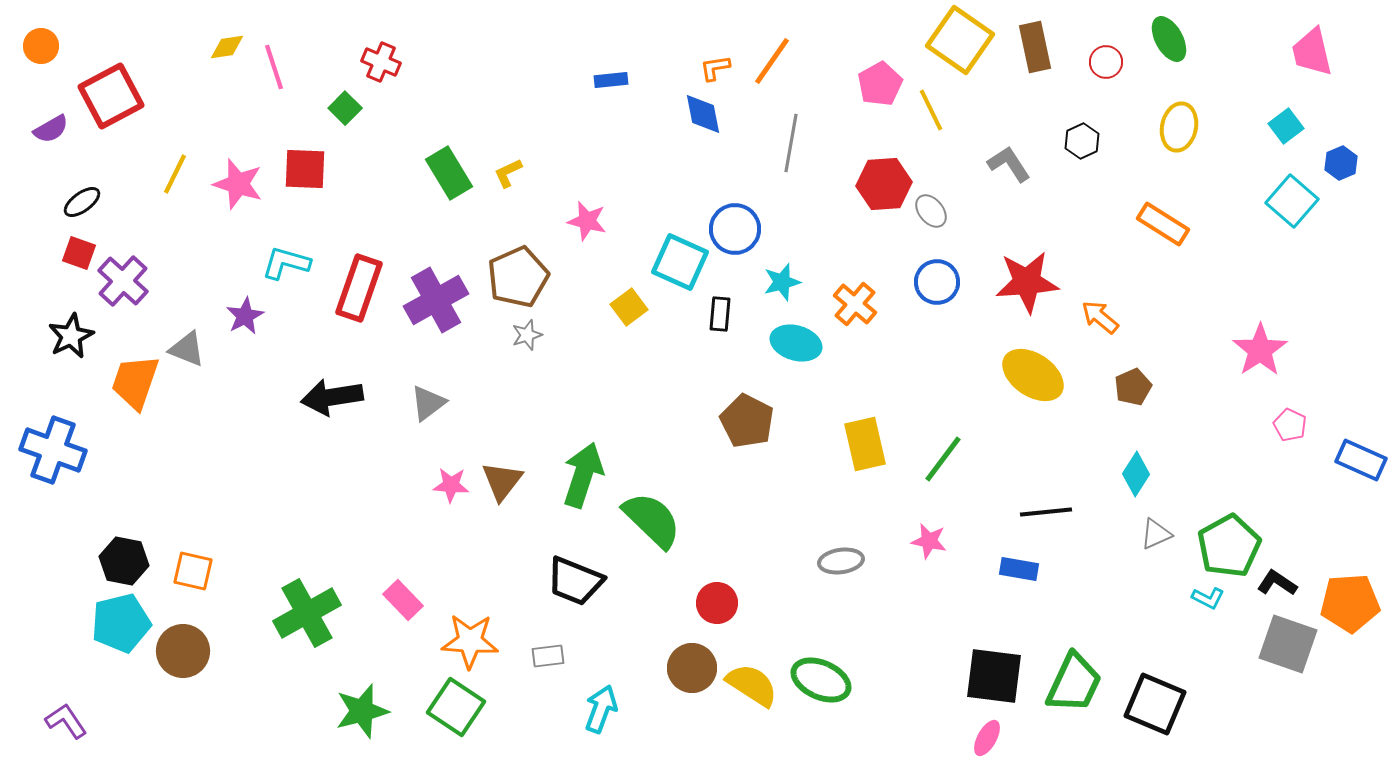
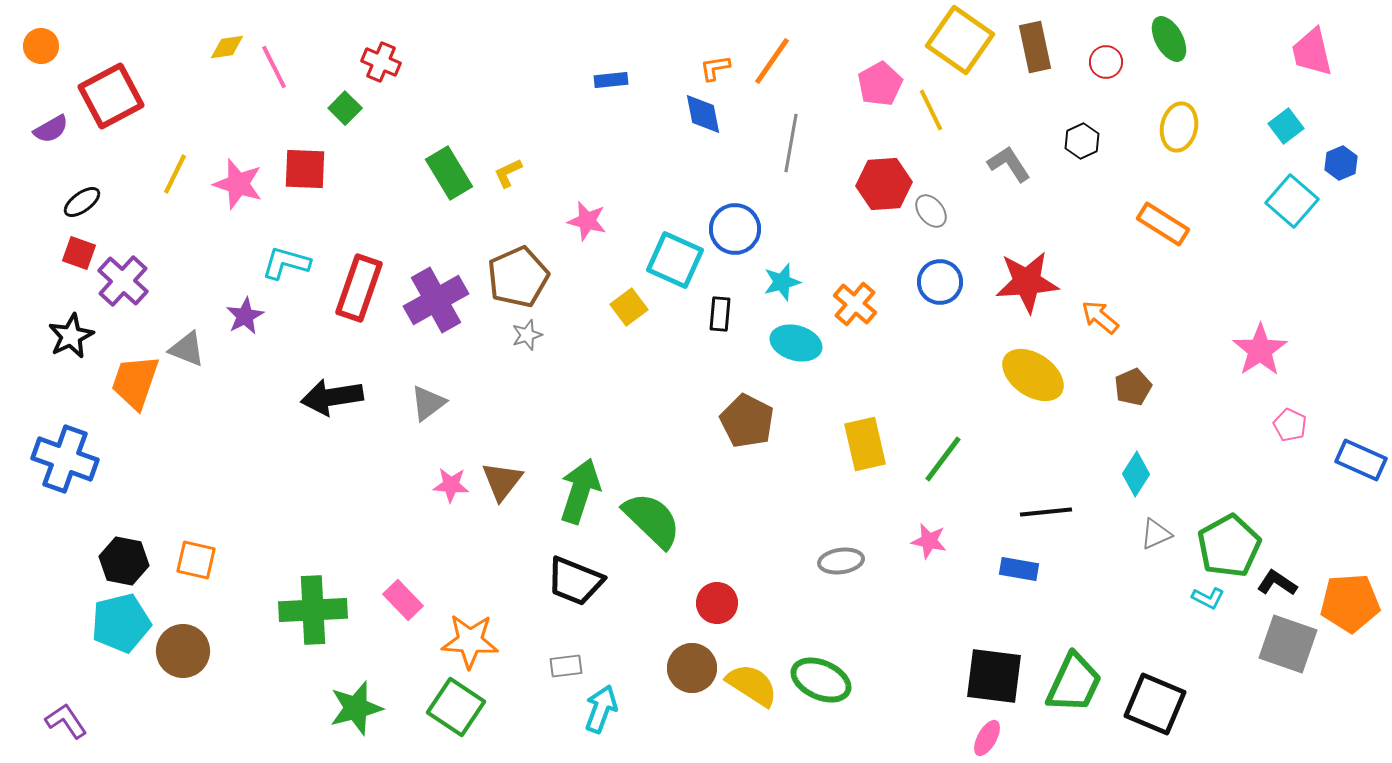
pink line at (274, 67): rotated 9 degrees counterclockwise
cyan square at (680, 262): moved 5 px left, 2 px up
blue circle at (937, 282): moved 3 px right
blue cross at (53, 450): moved 12 px right, 9 px down
green arrow at (583, 475): moved 3 px left, 16 px down
orange square at (193, 571): moved 3 px right, 11 px up
green cross at (307, 613): moved 6 px right, 3 px up; rotated 26 degrees clockwise
gray rectangle at (548, 656): moved 18 px right, 10 px down
green star at (362, 711): moved 6 px left, 3 px up
